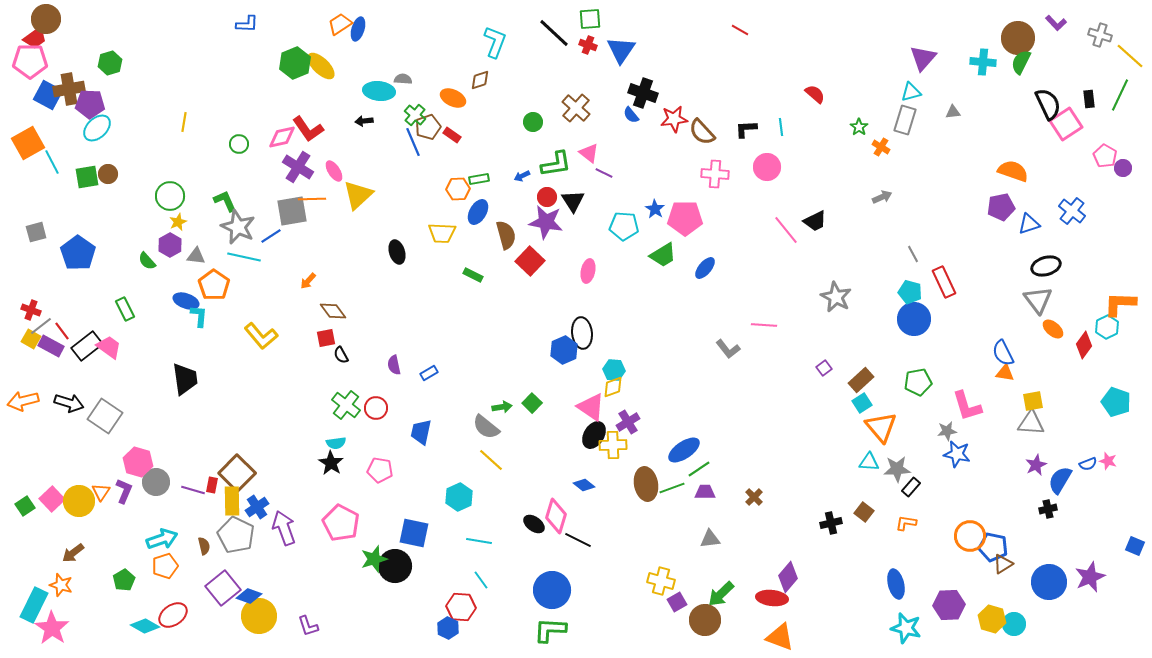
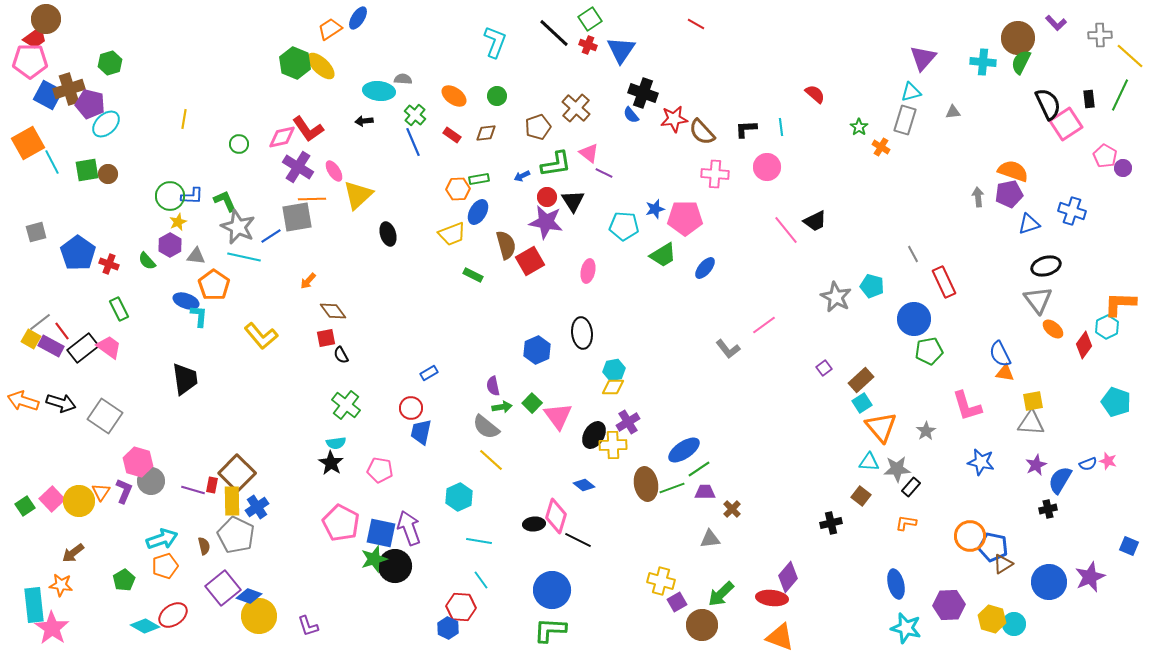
green square at (590, 19): rotated 30 degrees counterclockwise
blue L-shape at (247, 24): moved 55 px left, 172 px down
orange trapezoid at (340, 24): moved 10 px left, 5 px down
blue ellipse at (358, 29): moved 11 px up; rotated 15 degrees clockwise
red line at (740, 30): moved 44 px left, 6 px up
gray cross at (1100, 35): rotated 20 degrees counterclockwise
green hexagon at (295, 63): rotated 16 degrees counterclockwise
brown diamond at (480, 80): moved 6 px right, 53 px down; rotated 10 degrees clockwise
brown cross at (69, 89): rotated 8 degrees counterclockwise
orange ellipse at (453, 98): moved 1 px right, 2 px up; rotated 10 degrees clockwise
purple pentagon at (90, 104): rotated 12 degrees clockwise
yellow line at (184, 122): moved 3 px up
green circle at (533, 122): moved 36 px left, 26 px up
brown pentagon at (428, 127): moved 110 px right
cyan ellipse at (97, 128): moved 9 px right, 4 px up
green square at (87, 177): moved 7 px up
gray arrow at (882, 197): moved 96 px right; rotated 72 degrees counterclockwise
purple pentagon at (1001, 207): moved 8 px right, 13 px up
blue star at (655, 209): rotated 24 degrees clockwise
gray square at (292, 211): moved 5 px right, 6 px down
blue cross at (1072, 211): rotated 20 degrees counterclockwise
yellow trapezoid at (442, 233): moved 10 px right, 1 px down; rotated 24 degrees counterclockwise
brown semicircle at (506, 235): moved 10 px down
black ellipse at (397, 252): moved 9 px left, 18 px up
red square at (530, 261): rotated 16 degrees clockwise
cyan pentagon at (910, 292): moved 38 px left, 6 px up
green rectangle at (125, 309): moved 6 px left
red cross at (31, 310): moved 78 px right, 46 px up
pink line at (764, 325): rotated 40 degrees counterclockwise
gray line at (41, 326): moved 1 px left, 4 px up
black rectangle at (87, 346): moved 4 px left, 2 px down
blue hexagon at (564, 350): moved 27 px left
blue semicircle at (1003, 353): moved 3 px left, 1 px down
purple semicircle at (394, 365): moved 99 px right, 21 px down
cyan hexagon at (614, 370): rotated 15 degrees counterclockwise
green pentagon at (918, 382): moved 11 px right, 31 px up
yellow diamond at (613, 387): rotated 20 degrees clockwise
orange arrow at (23, 401): rotated 32 degrees clockwise
black arrow at (69, 403): moved 8 px left
pink triangle at (591, 407): moved 33 px left, 9 px down; rotated 20 degrees clockwise
red circle at (376, 408): moved 35 px right
gray star at (947, 431): moved 21 px left; rotated 24 degrees counterclockwise
blue star at (957, 454): moved 24 px right, 8 px down
gray circle at (156, 482): moved 5 px left, 1 px up
brown cross at (754, 497): moved 22 px left, 12 px down
brown square at (864, 512): moved 3 px left, 16 px up
black ellipse at (534, 524): rotated 40 degrees counterclockwise
purple arrow at (284, 528): moved 125 px right
blue square at (414, 533): moved 33 px left
blue square at (1135, 546): moved 6 px left
orange star at (61, 585): rotated 10 degrees counterclockwise
cyan rectangle at (34, 605): rotated 32 degrees counterclockwise
brown circle at (705, 620): moved 3 px left, 5 px down
